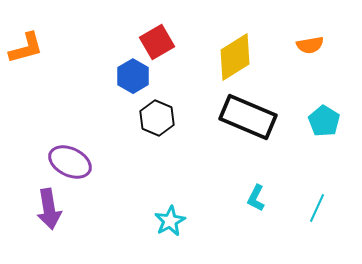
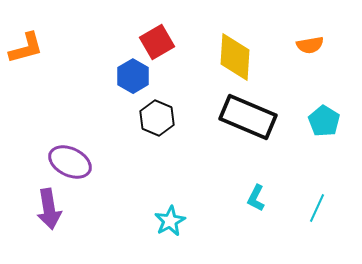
yellow diamond: rotated 54 degrees counterclockwise
